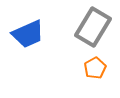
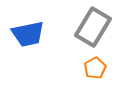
blue trapezoid: rotated 12 degrees clockwise
